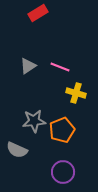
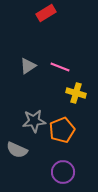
red rectangle: moved 8 px right
